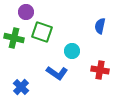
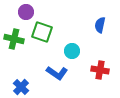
blue semicircle: moved 1 px up
green cross: moved 1 px down
